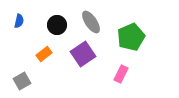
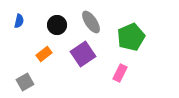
pink rectangle: moved 1 px left, 1 px up
gray square: moved 3 px right, 1 px down
